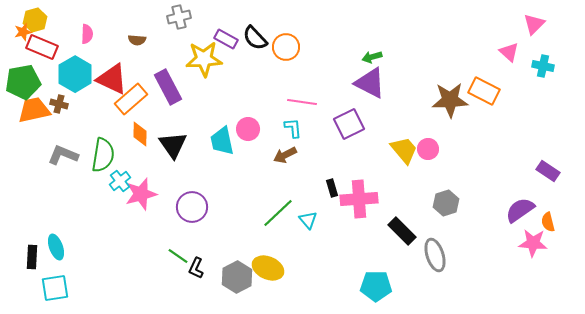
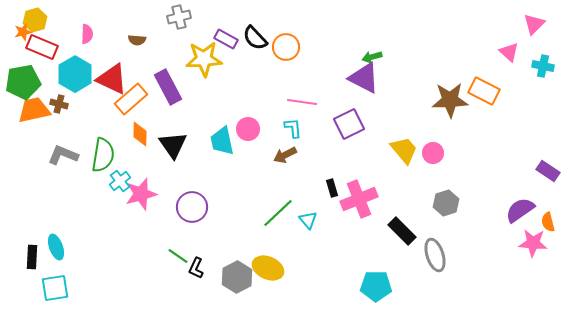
purple triangle at (370, 83): moved 6 px left, 5 px up
pink circle at (428, 149): moved 5 px right, 4 px down
pink cross at (359, 199): rotated 18 degrees counterclockwise
